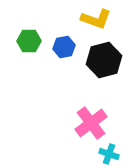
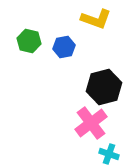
green hexagon: rotated 15 degrees clockwise
black hexagon: moved 27 px down
